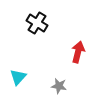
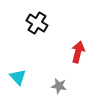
cyan triangle: rotated 24 degrees counterclockwise
